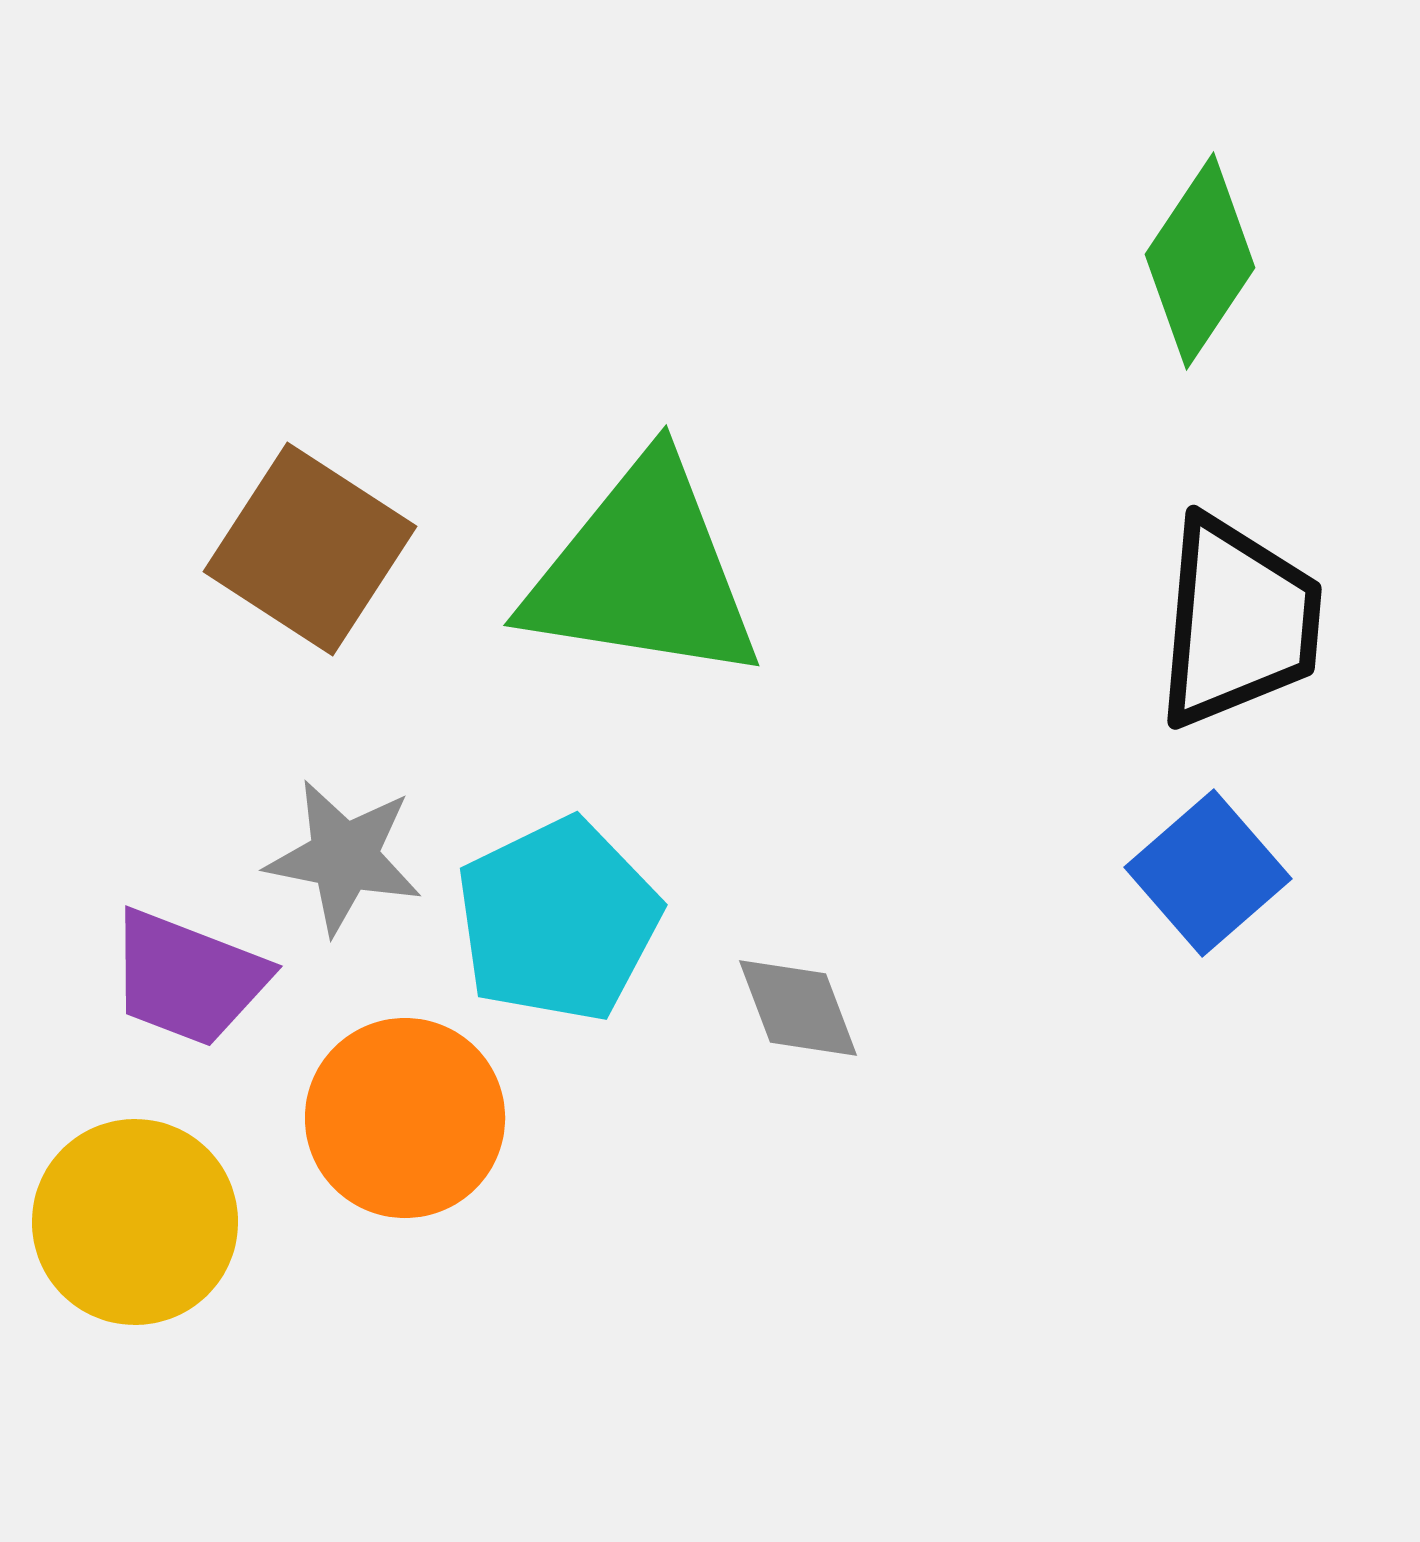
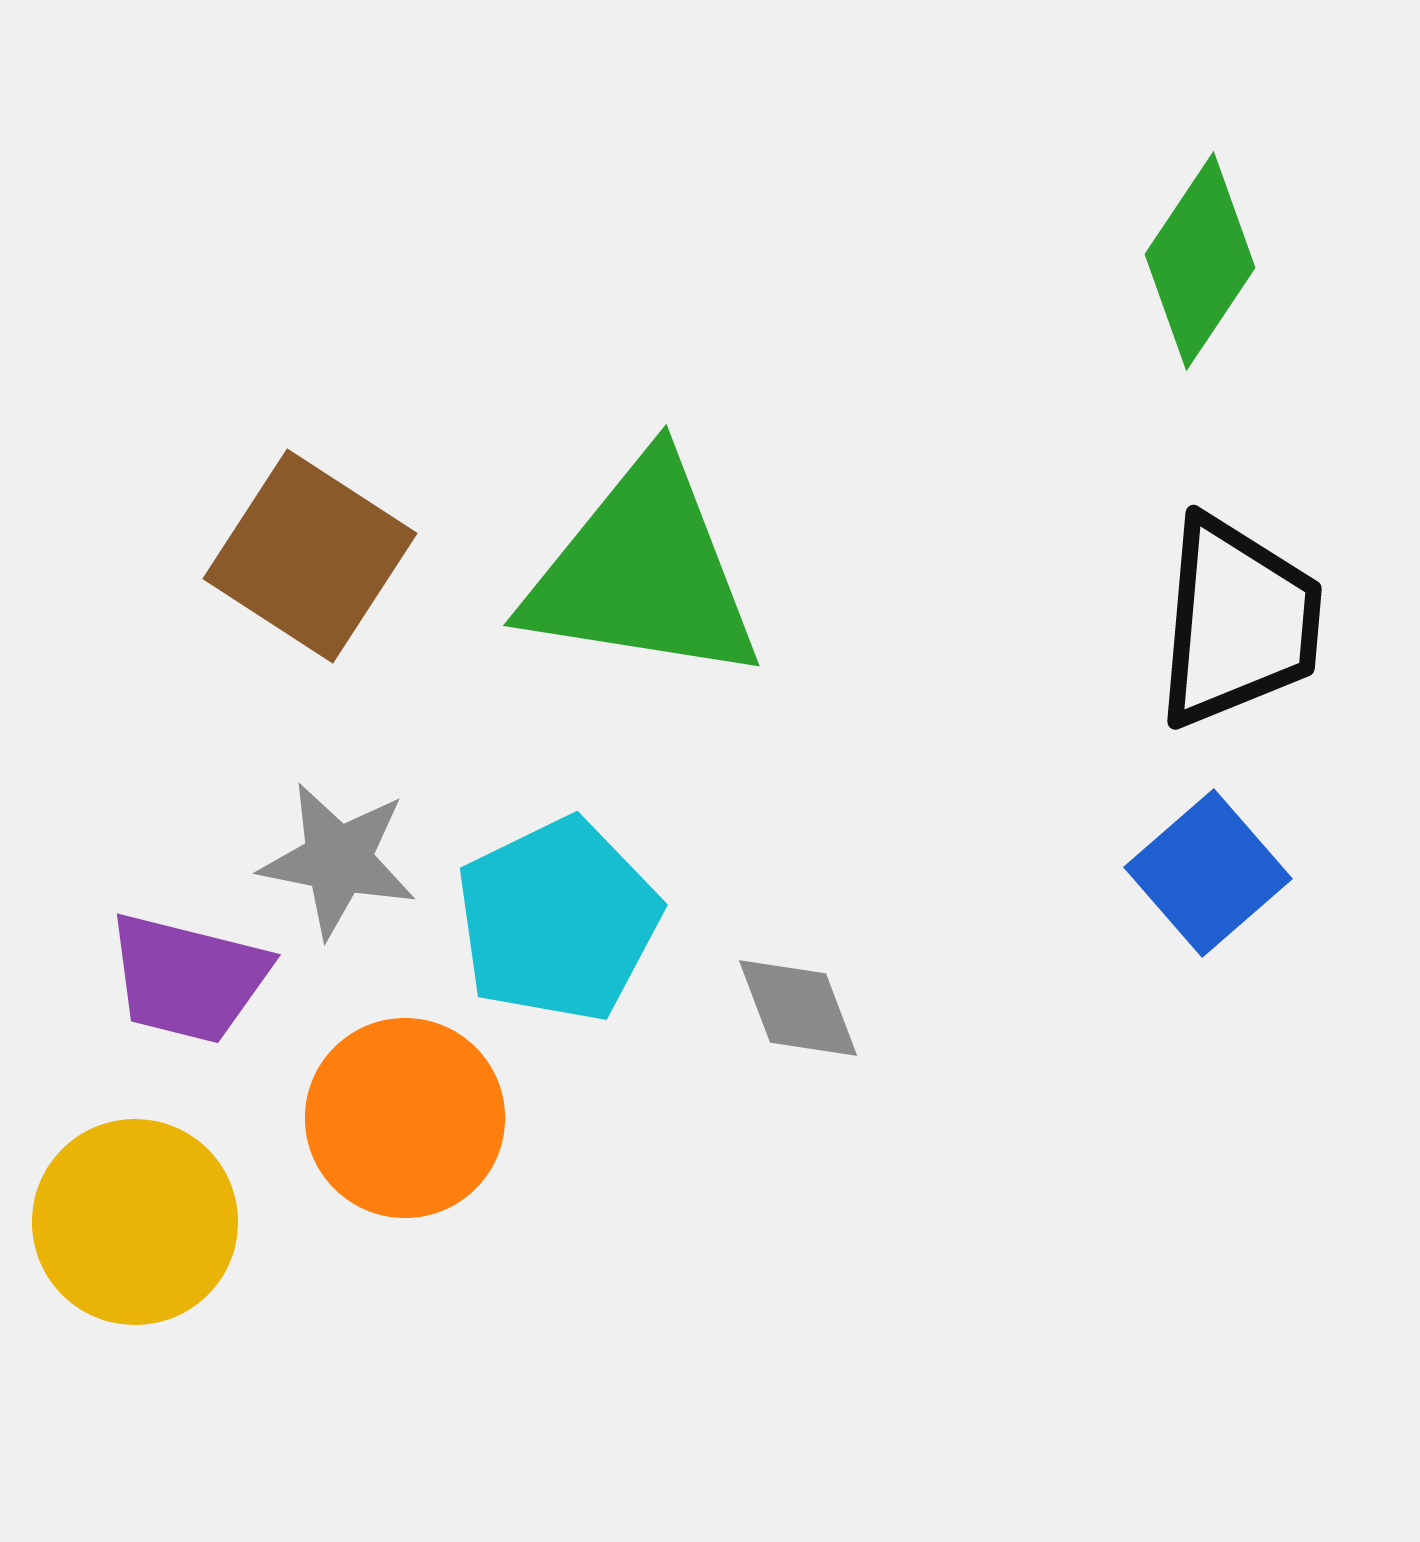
brown square: moved 7 px down
gray star: moved 6 px left, 3 px down
purple trapezoid: rotated 7 degrees counterclockwise
